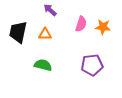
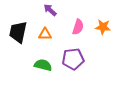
pink semicircle: moved 3 px left, 3 px down
purple pentagon: moved 19 px left, 6 px up
